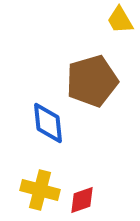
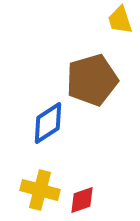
yellow trapezoid: rotated 12 degrees clockwise
brown pentagon: moved 1 px up
blue diamond: rotated 63 degrees clockwise
